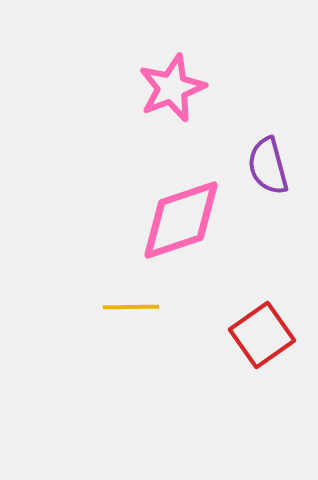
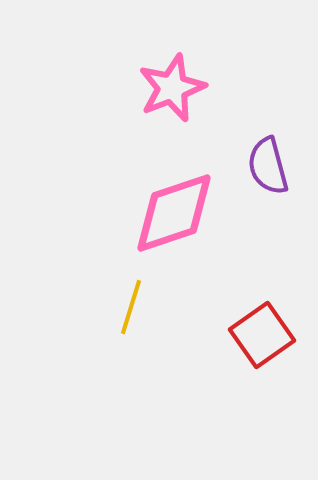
pink diamond: moved 7 px left, 7 px up
yellow line: rotated 72 degrees counterclockwise
